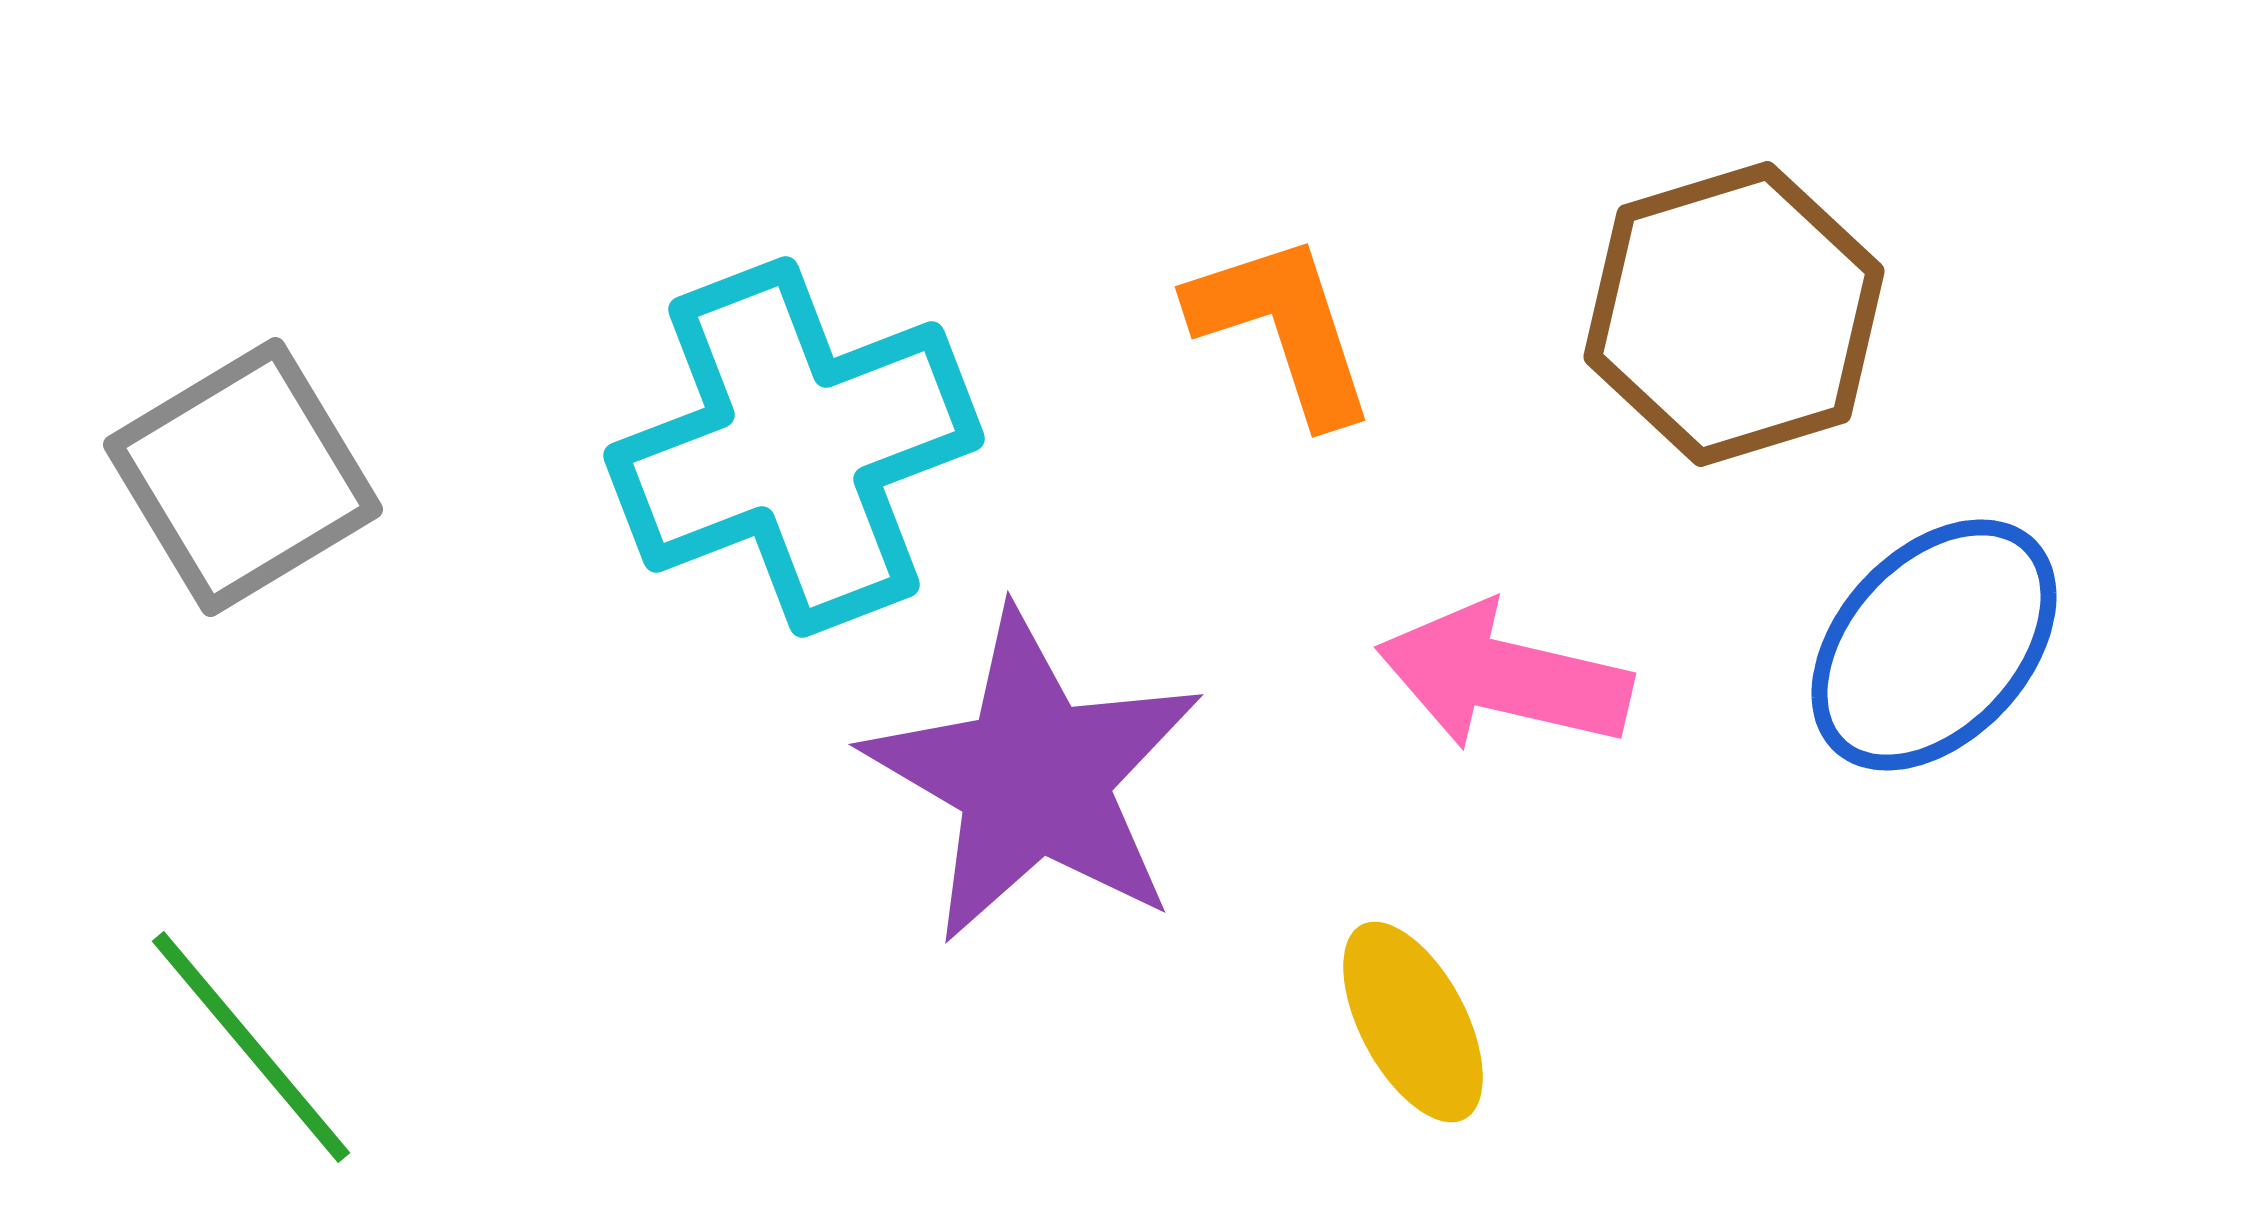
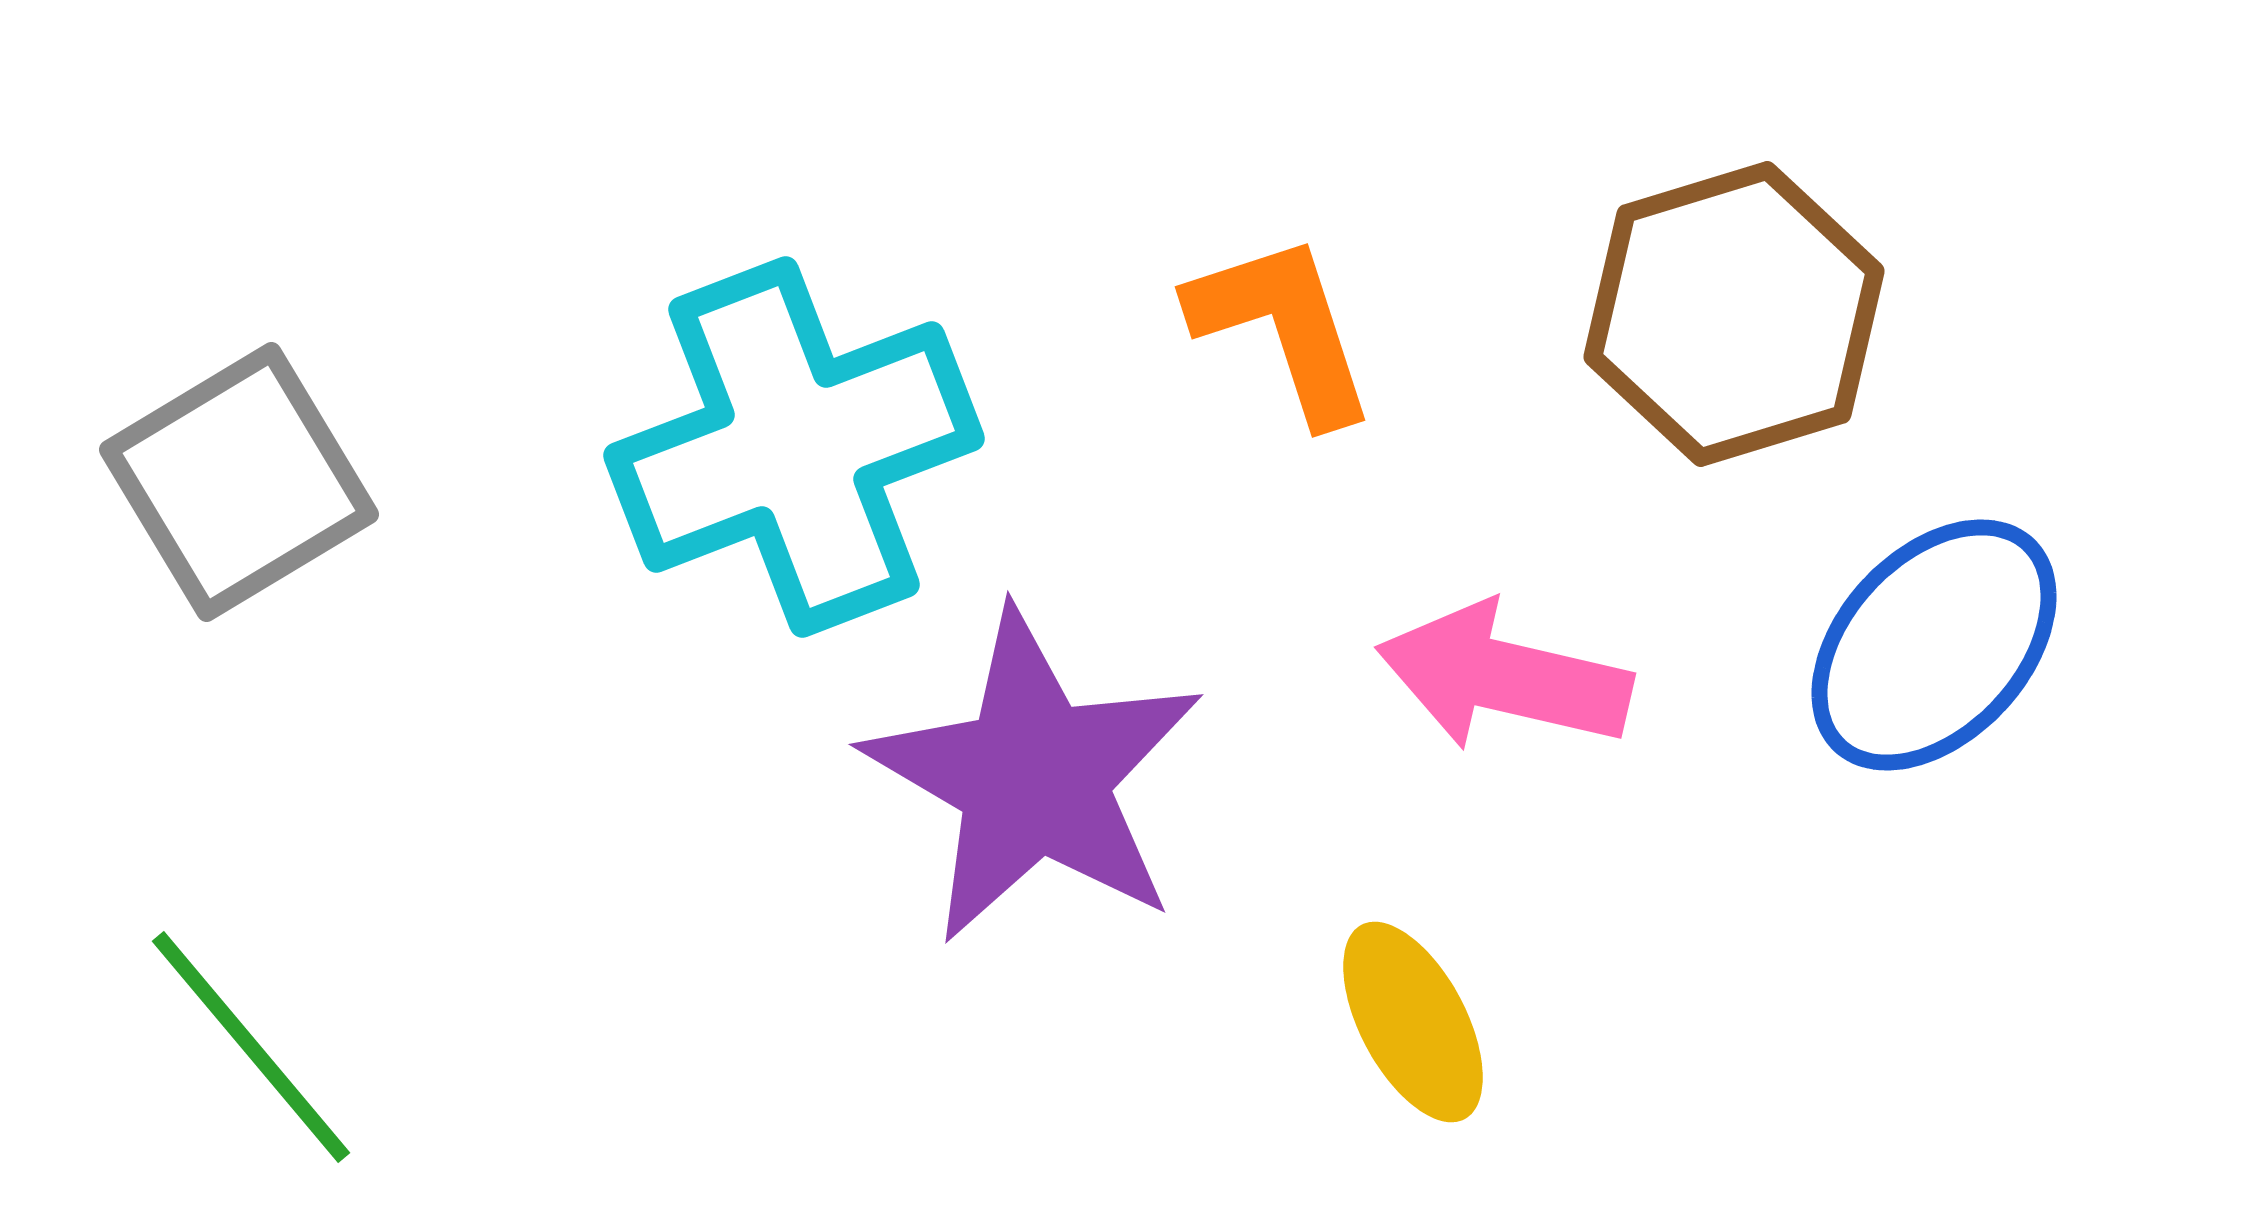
gray square: moved 4 px left, 5 px down
